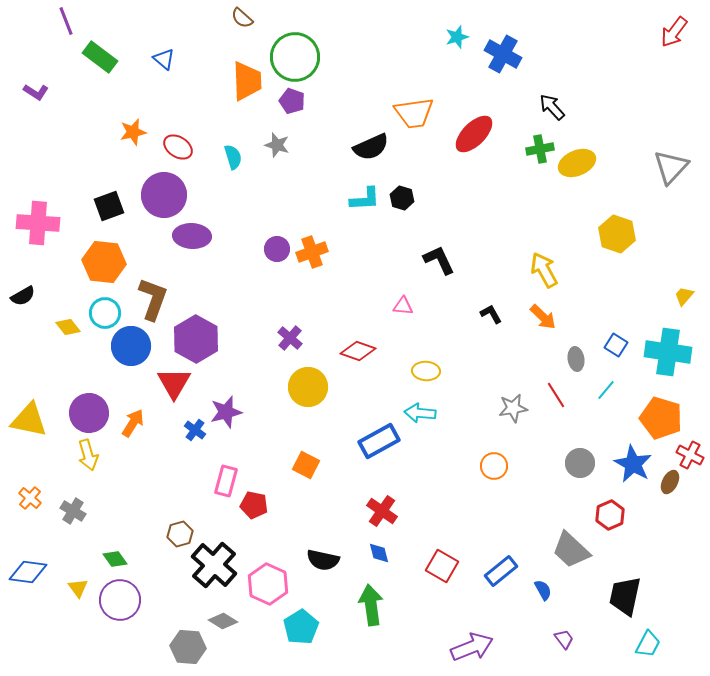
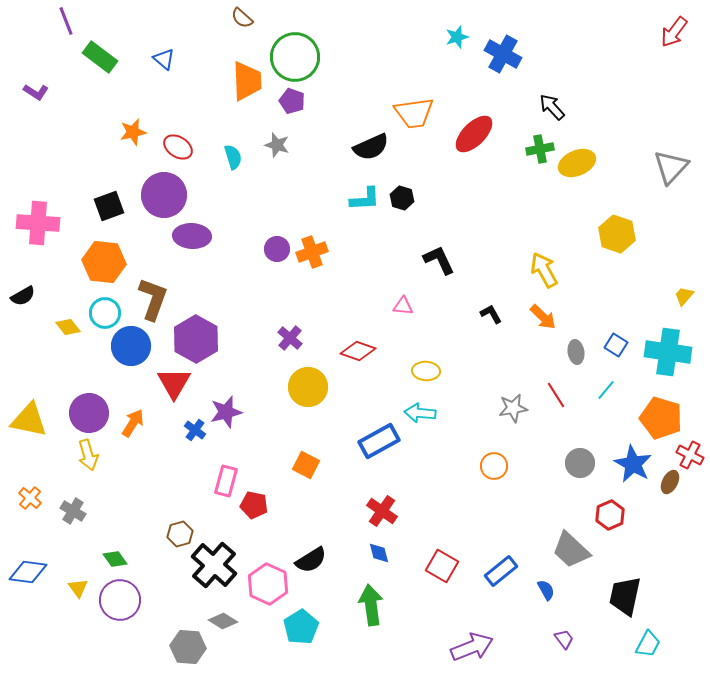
gray ellipse at (576, 359): moved 7 px up
black semicircle at (323, 560): moved 12 px left; rotated 44 degrees counterclockwise
blue semicircle at (543, 590): moved 3 px right
